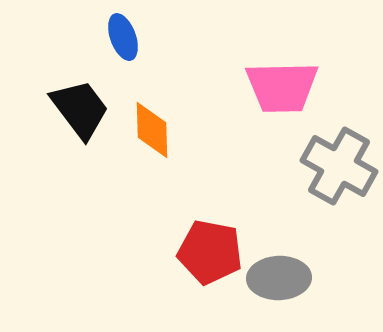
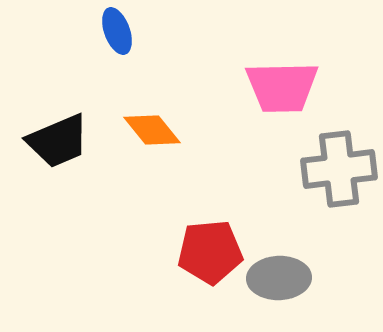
blue ellipse: moved 6 px left, 6 px up
black trapezoid: moved 22 px left, 32 px down; rotated 104 degrees clockwise
orange diamond: rotated 38 degrees counterclockwise
gray cross: moved 3 px down; rotated 36 degrees counterclockwise
red pentagon: rotated 16 degrees counterclockwise
